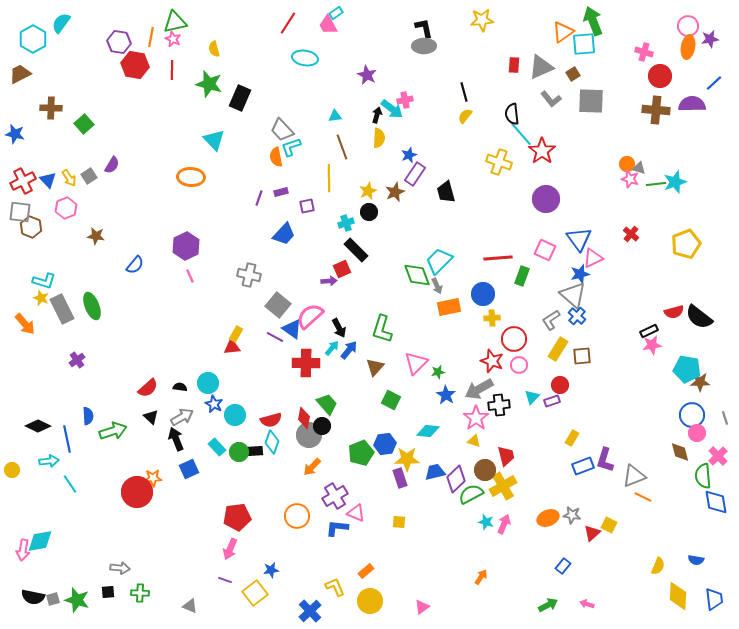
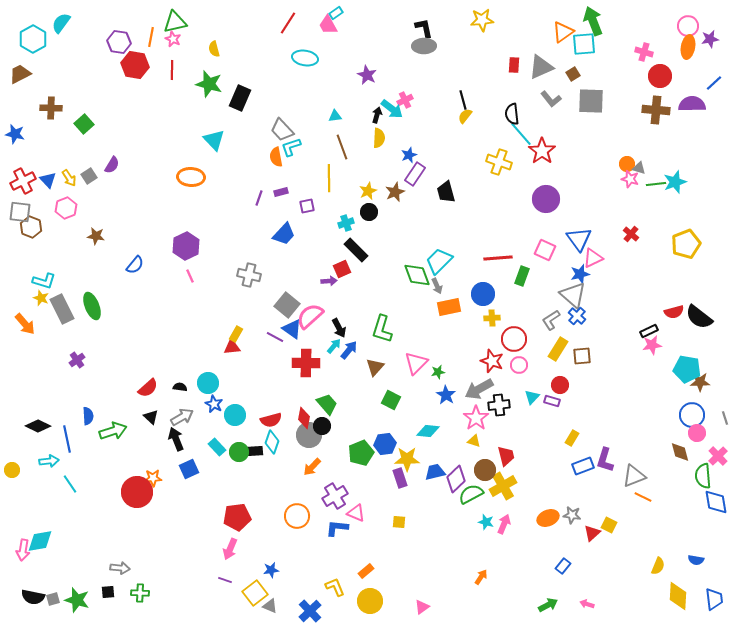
black line at (464, 92): moved 1 px left, 8 px down
pink cross at (405, 100): rotated 14 degrees counterclockwise
gray square at (278, 305): moved 9 px right
cyan arrow at (332, 348): moved 2 px right, 2 px up
purple rectangle at (552, 401): rotated 35 degrees clockwise
gray triangle at (190, 606): moved 80 px right
